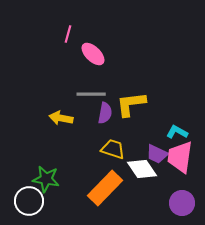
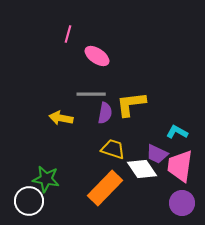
pink ellipse: moved 4 px right, 2 px down; rotated 10 degrees counterclockwise
pink trapezoid: moved 9 px down
